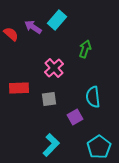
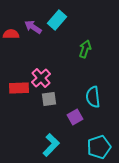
red semicircle: rotated 42 degrees counterclockwise
pink cross: moved 13 px left, 10 px down
cyan pentagon: rotated 15 degrees clockwise
